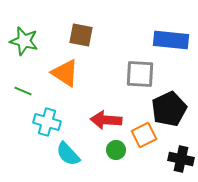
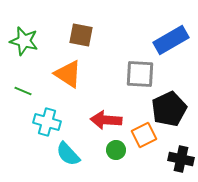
blue rectangle: rotated 36 degrees counterclockwise
orange triangle: moved 3 px right, 1 px down
